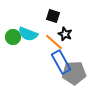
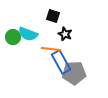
orange line: moved 3 px left, 7 px down; rotated 36 degrees counterclockwise
